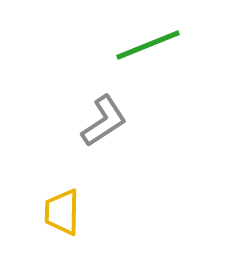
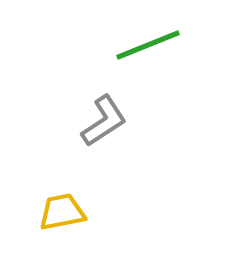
yellow trapezoid: rotated 78 degrees clockwise
